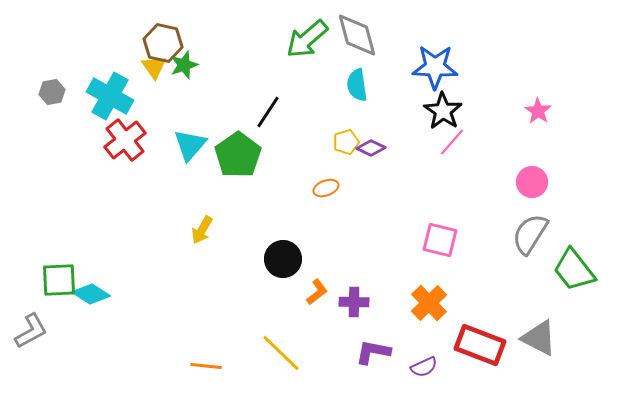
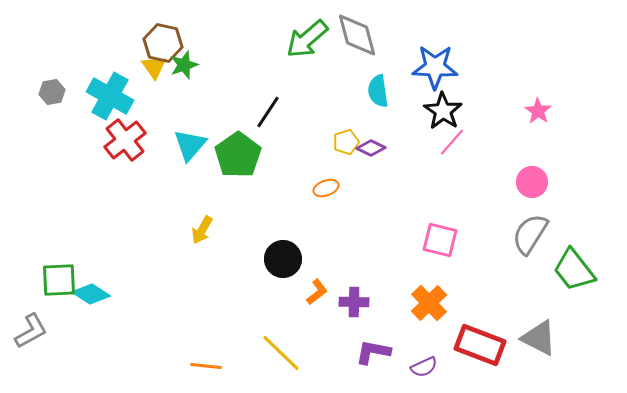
cyan semicircle: moved 21 px right, 6 px down
